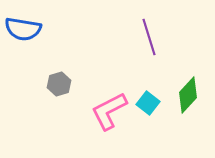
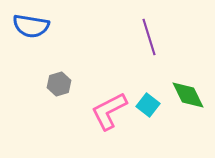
blue semicircle: moved 8 px right, 3 px up
green diamond: rotated 69 degrees counterclockwise
cyan square: moved 2 px down
